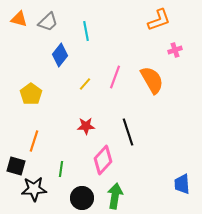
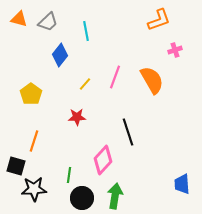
red star: moved 9 px left, 9 px up
green line: moved 8 px right, 6 px down
